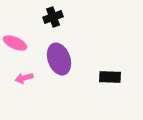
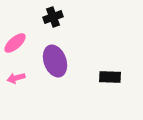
pink ellipse: rotated 65 degrees counterclockwise
purple ellipse: moved 4 px left, 2 px down
pink arrow: moved 8 px left
